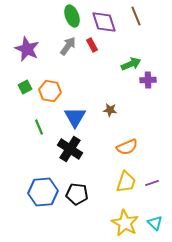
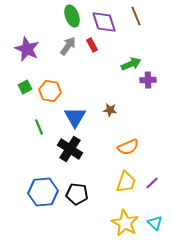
orange semicircle: moved 1 px right
purple line: rotated 24 degrees counterclockwise
